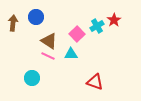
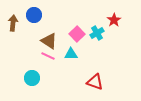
blue circle: moved 2 px left, 2 px up
cyan cross: moved 7 px down
